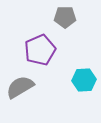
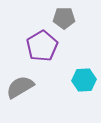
gray pentagon: moved 1 px left, 1 px down
purple pentagon: moved 2 px right, 4 px up; rotated 8 degrees counterclockwise
